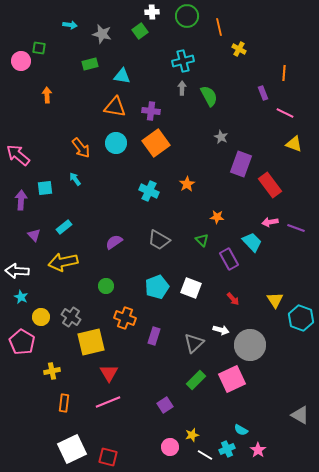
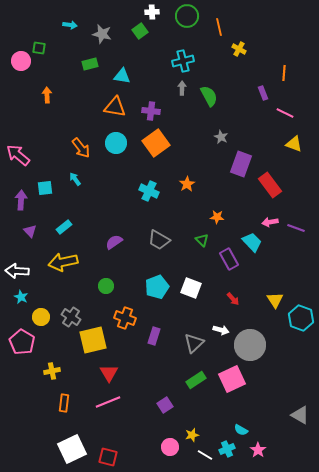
purple triangle at (34, 235): moved 4 px left, 4 px up
yellow square at (91, 342): moved 2 px right, 2 px up
green rectangle at (196, 380): rotated 12 degrees clockwise
